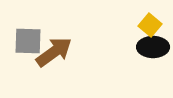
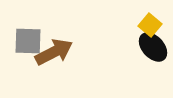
black ellipse: rotated 48 degrees clockwise
brown arrow: rotated 9 degrees clockwise
